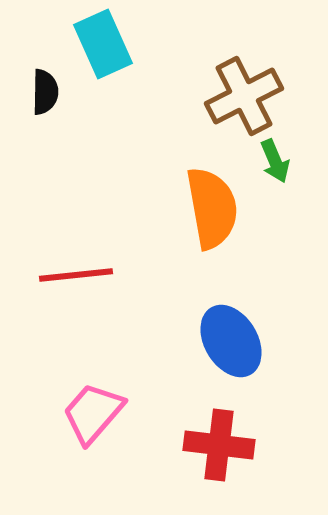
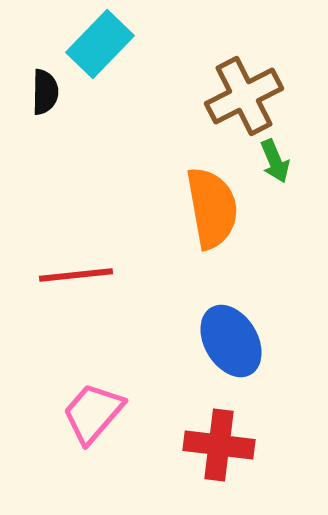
cyan rectangle: moved 3 px left; rotated 68 degrees clockwise
